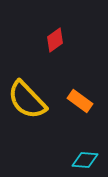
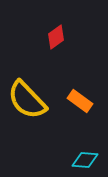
red diamond: moved 1 px right, 3 px up
